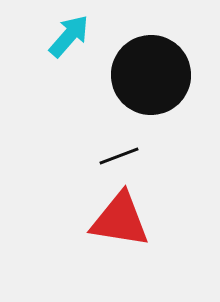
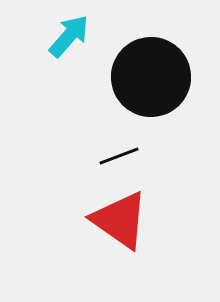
black circle: moved 2 px down
red triangle: rotated 26 degrees clockwise
